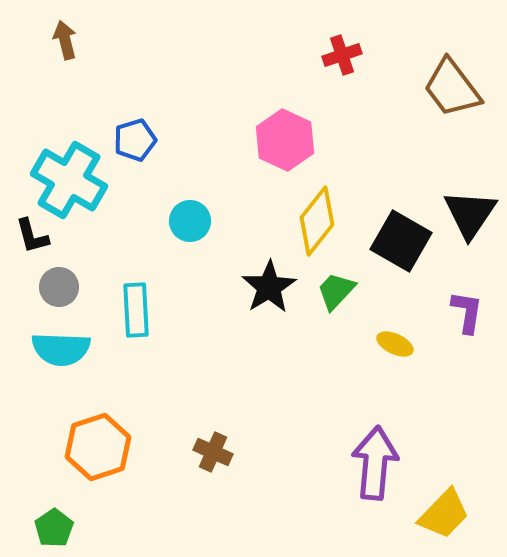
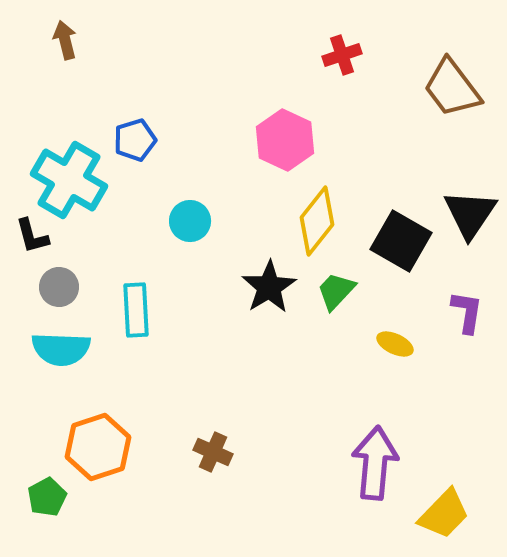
green pentagon: moved 7 px left, 31 px up; rotated 6 degrees clockwise
